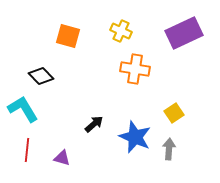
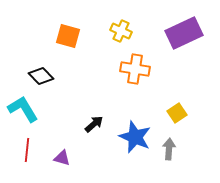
yellow square: moved 3 px right
